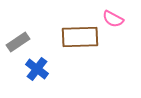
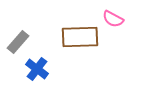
gray rectangle: rotated 15 degrees counterclockwise
